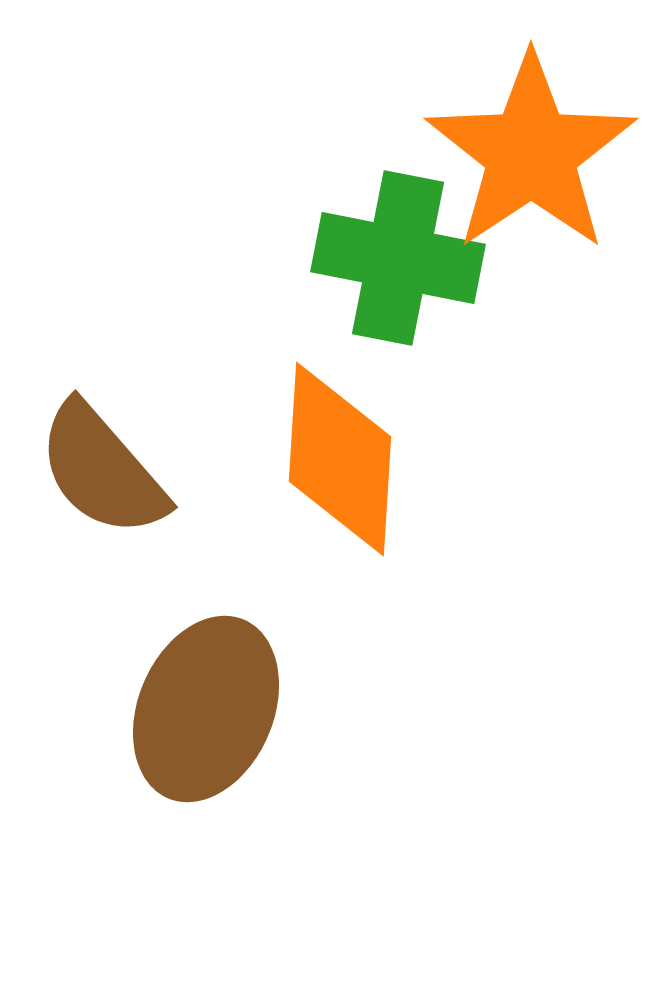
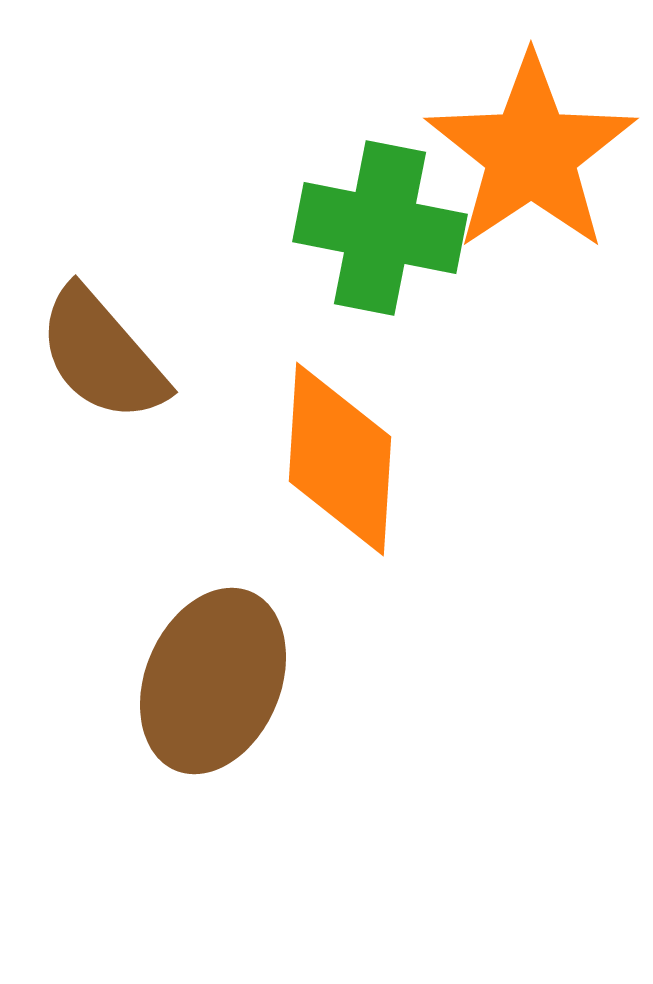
green cross: moved 18 px left, 30 px up
brown semicircle: moved 115 px up
brown ellipse: moved 7 px right, 28 px up
